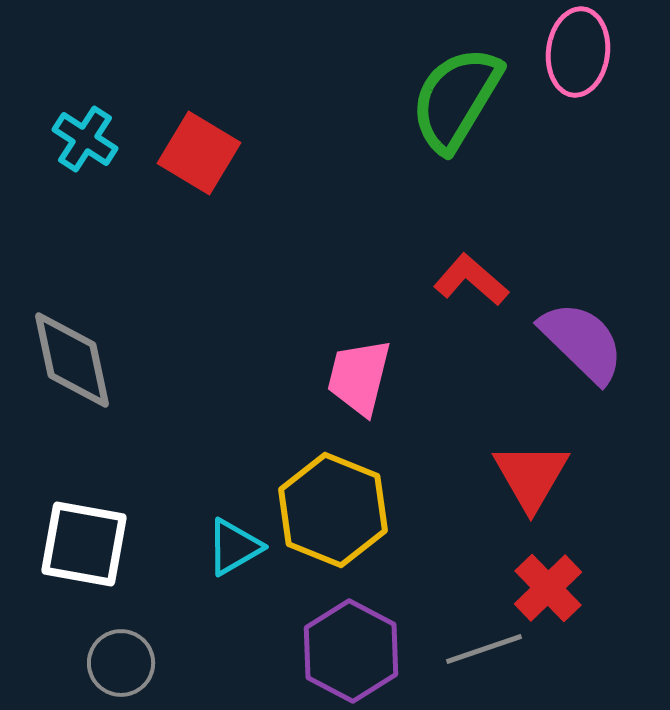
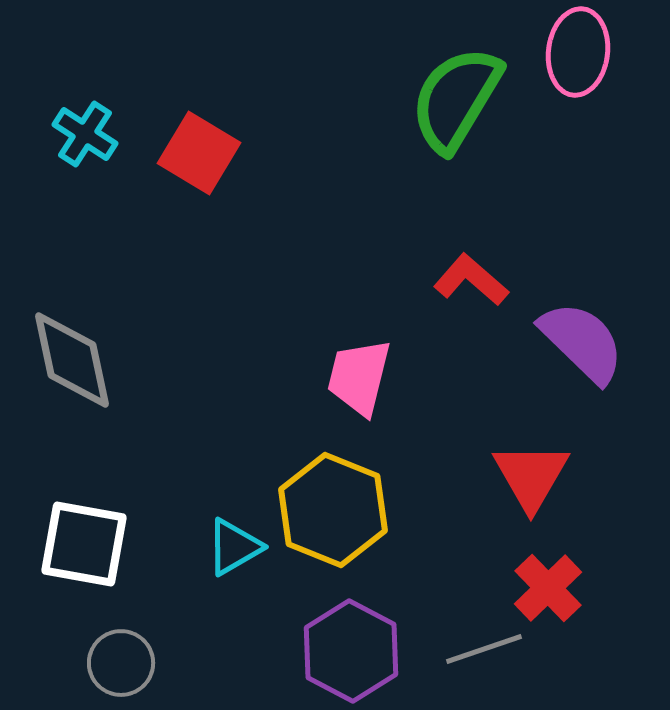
cyan cross: moved 5 px up
